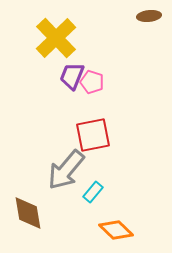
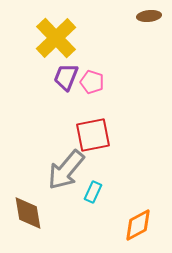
purple trapezoid: moved 6 px left, 1 px down
cyan rectangle: rotated 15 degrees counterclockwise
orange diamond: moved 22 px right, 5 px up; rotated 72 degrees counterclockwise
